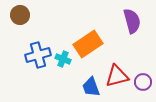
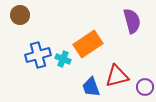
purple circle: moved 2 px right, 5 px down
